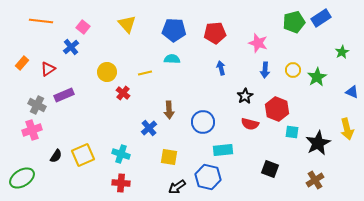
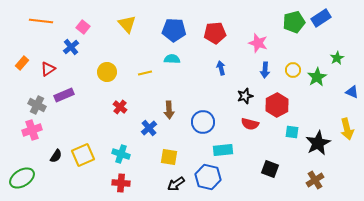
green star at (342, 52): moved 5 px left, 6 px down
red cross at (123, 93): moved 3 px left, 14 px down
black star at (245, 96): rotated 14 degrees clockwise
red hexagon at (277, 109): moved 4 px up; rotated 10 degrees clockwise
black arrow at (177, 187): moved 1 px left, 3 px up
